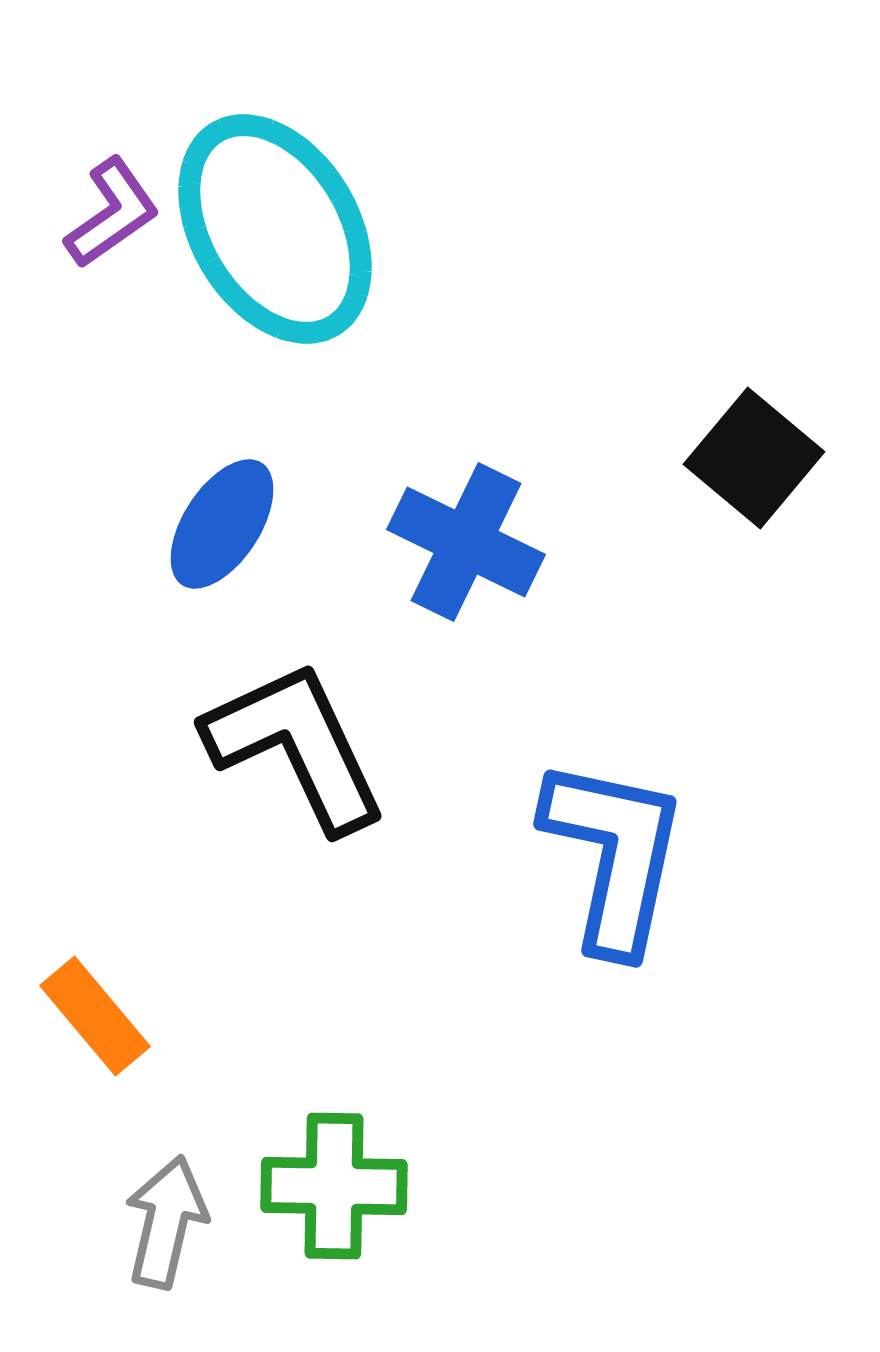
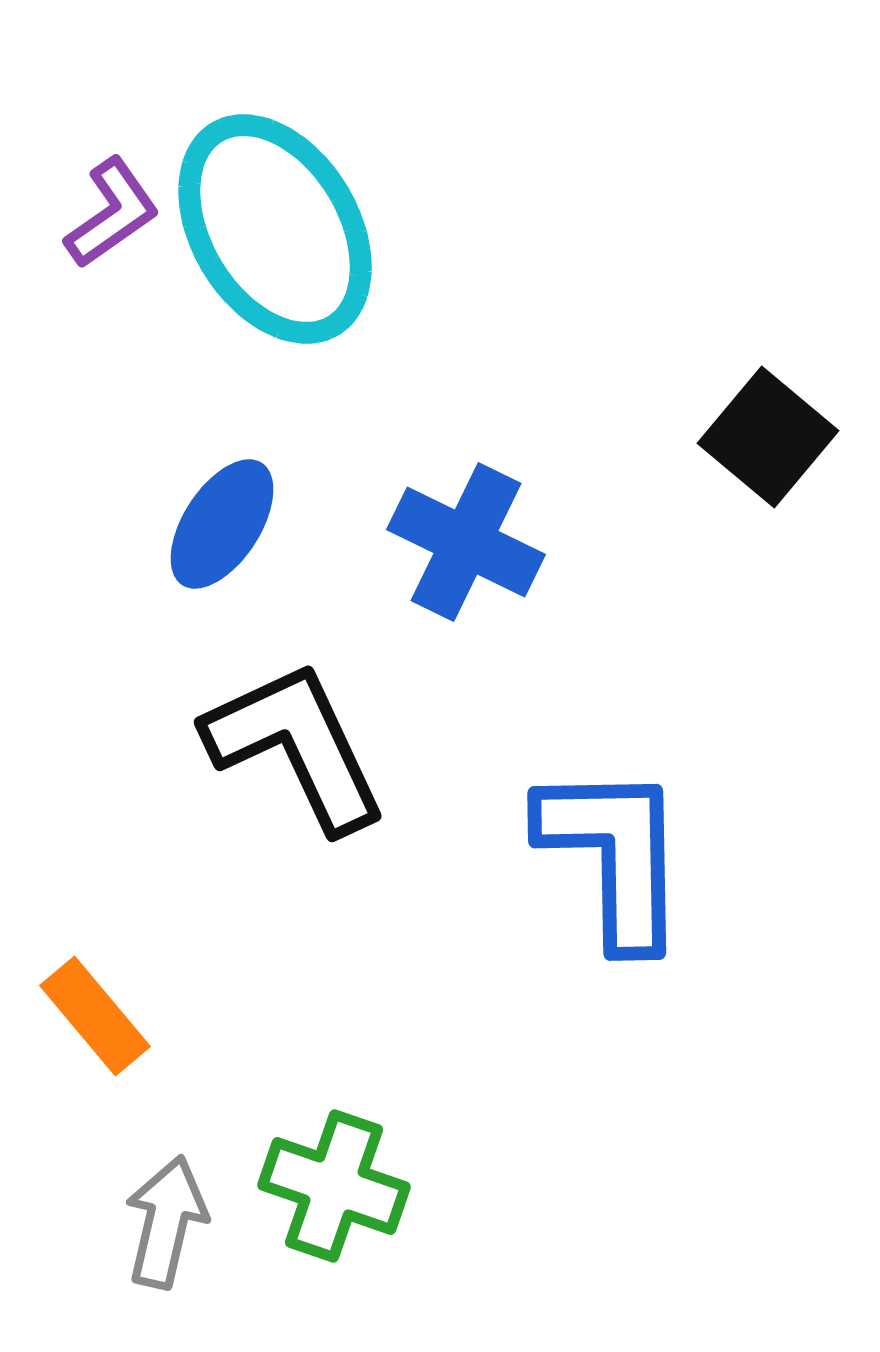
black square: moved 14 px right, 21 px up
blue L-shape: rotated 13 degrees counterclockwise
green cross: rotated 18 degrees clockwise
